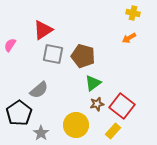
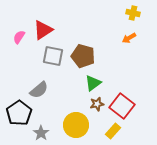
pink semicircle: moved 9 px right, 8 px up
gray square: moved 2 px down
